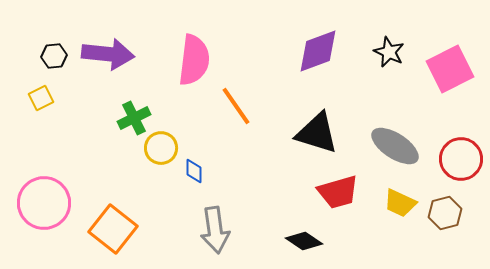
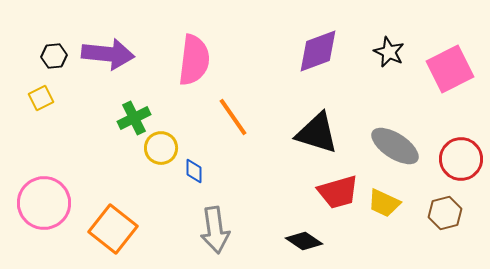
orange line: moved 3 px left, 11 px down
yellow trapezoid: moved 16 px left
